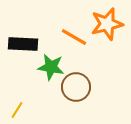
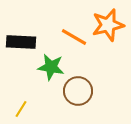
orange star: moved 1 px right, 1 px down
black rectangle: moved 2 px left, 2 px up
brown circle: moved 2 px right, 4 px down
yellow line: moved 4 px right, 1 px up
